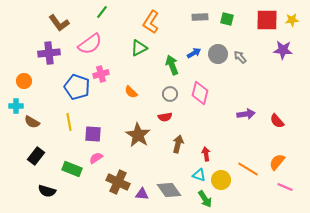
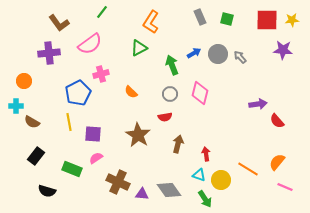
gray rectangle at (200, 17): rotated 70 degrees clockwise
blue pentagon at (77, 87): moved 1 px right, 6 px down; rotated 25 degrees clockwise
purple arrow at (246, 114): moved 12 px right, 10 px up
